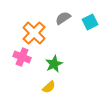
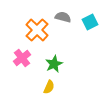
gray semicircle: moved 1 px up; rotated 49 degrees clockwise
orange cross: moved 3 px right, 3 px up
pink cross: moved 1 px down; rotated 30 degrees clockwise
yellow semicircle: rotated 24 degrees counterclockwise
